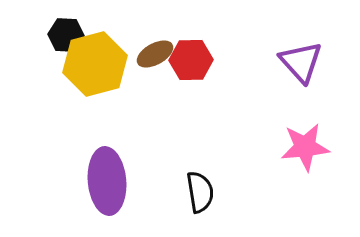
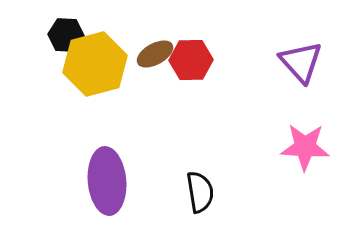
pink star: rotated 9 degrees clockwise
